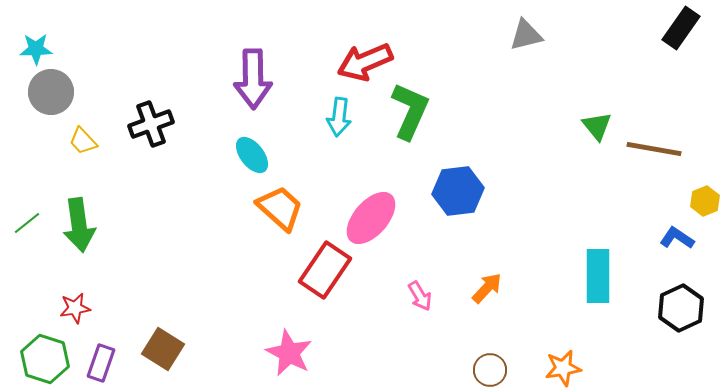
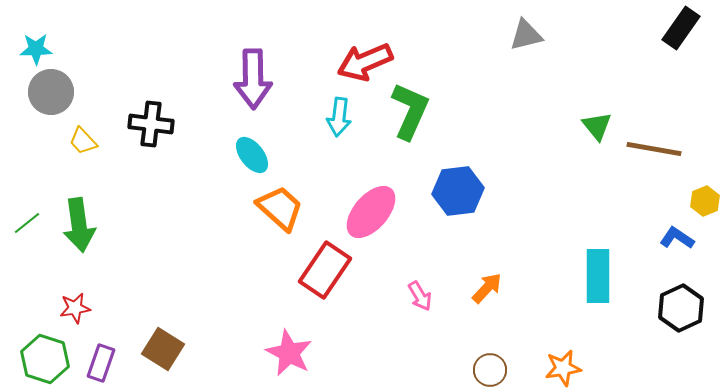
black cross: rotated 27 degrees clockwise
pink ellipse: moved 6 px up
